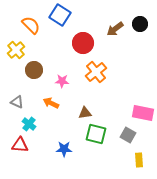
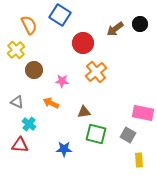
orange semicircle: moved 2 px left; rotated 18 degrees clockwise
brown triangle: moved 1 px left, 1 px up
